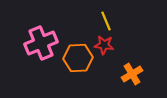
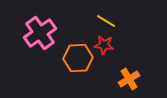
yellow line: rotated 36 degrees counterclockwise
pink cross: moved 1 px left, 10 px up; rotated 12 degrees counterclockwise
orange cross: moved 3 px left, 5 px down
